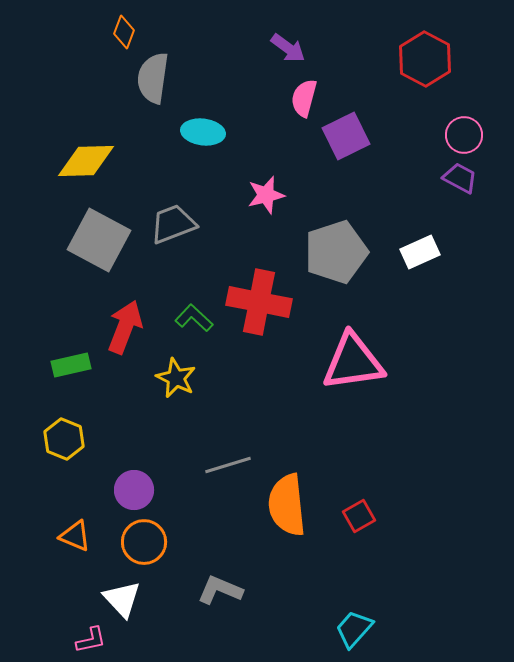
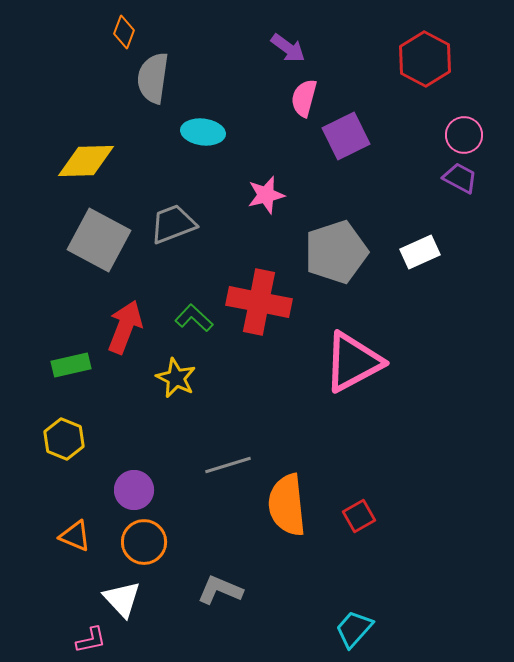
pink triangle: rotated 20 degrees counterclockwise
